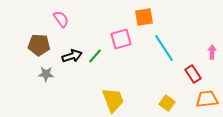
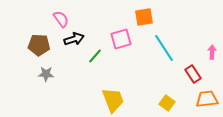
black arrow: moved 2 px right, 17 px up
